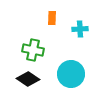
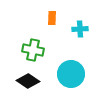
black diamond: moved 2 px down
